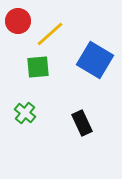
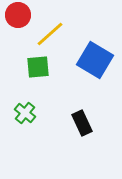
red circle: moved 6 px up
